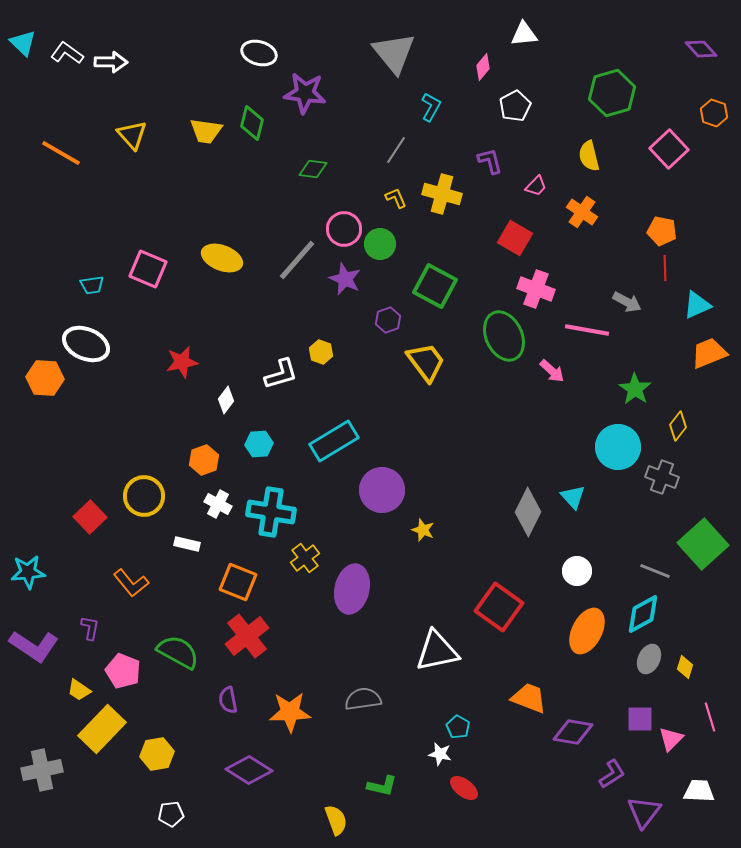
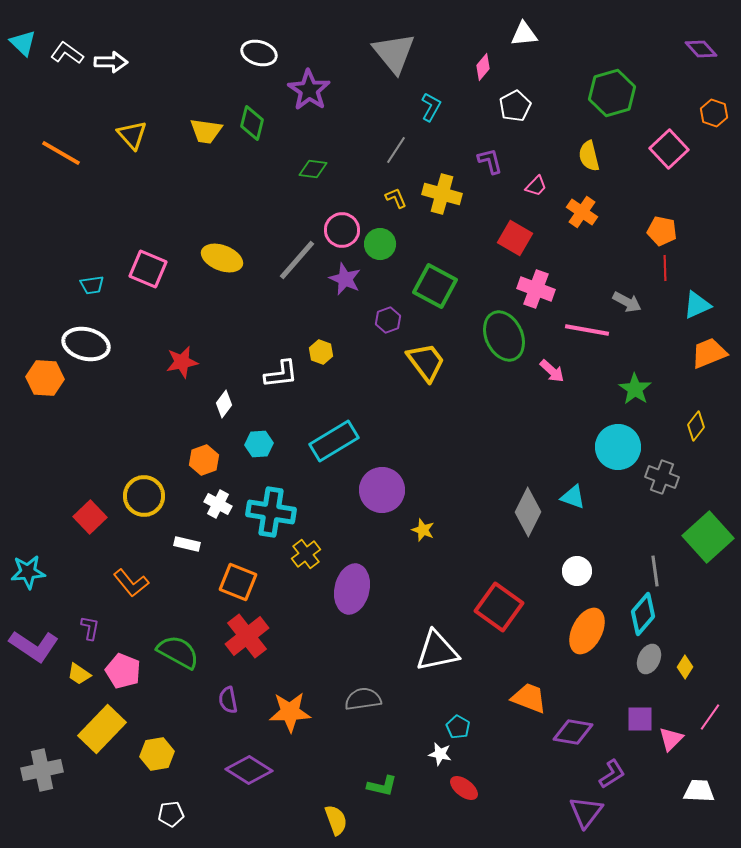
purple star at (305, 93): moved 4 px right, 3 px up; rotated 27 degrees clockwise
pink circle at (344, 229): moved 2 px left, 1 px down
white ellipse at (86, 344): rotated 9 degrees counterclockwise
white L-shape at (281, 374): rotated 9 degrees clockwise
white diamond at (226, 400): moved 2 px left, 4 px down
yellow diamond at (678, 426): moved 18 px right
cyan triangle at (573, 497): rotated 28 degrees counterclockwise
green square at (703, 544): moved 5 px right, 7 px up
yellow cross at (305, 558): moved 1 px right, 4 px up
gray line at (655, 571): rotated 60 degrees clockwise
cyan diamond at (643, 614): rotated 21 degrees counterclockwise
yellow diamond at (685, 667): rotated 15 degrees clockwise
yellow trapezoid at (79, 690): moved 16 px up
pink line at (710, 717): rotated 52 degrees clockwise
purple triangle at (644, 812): moved 58 px left
